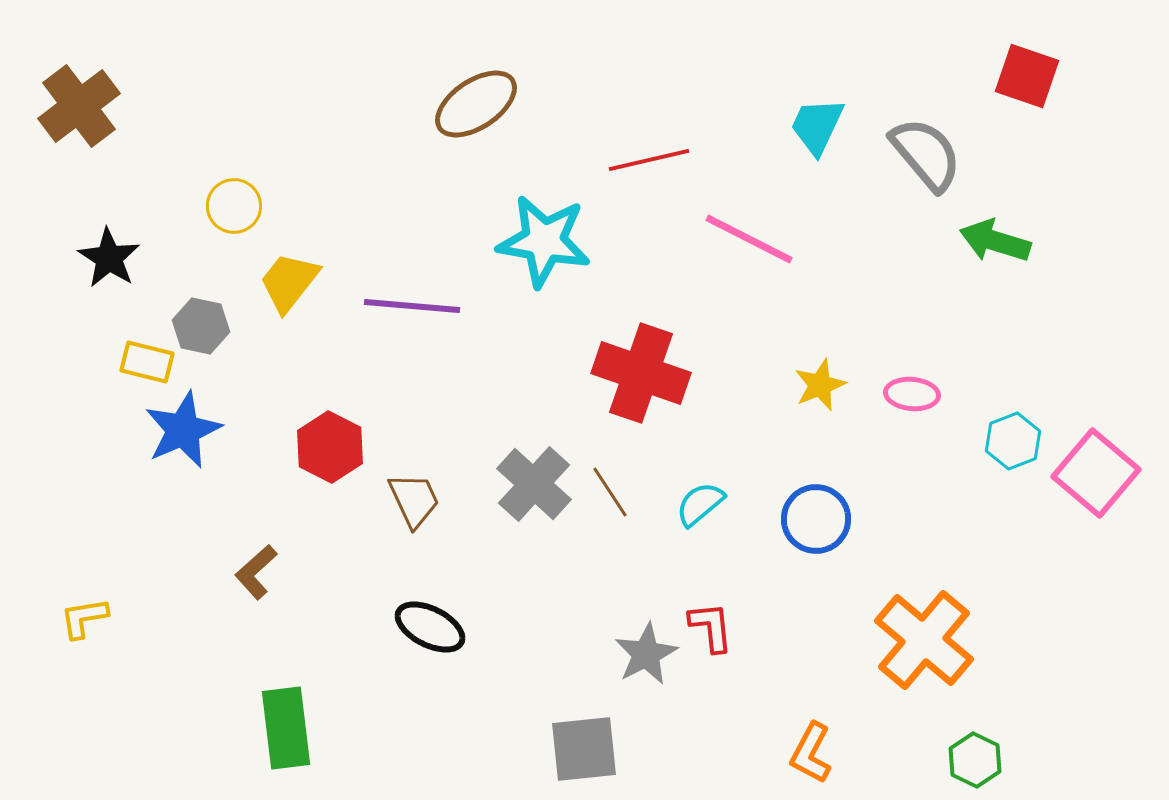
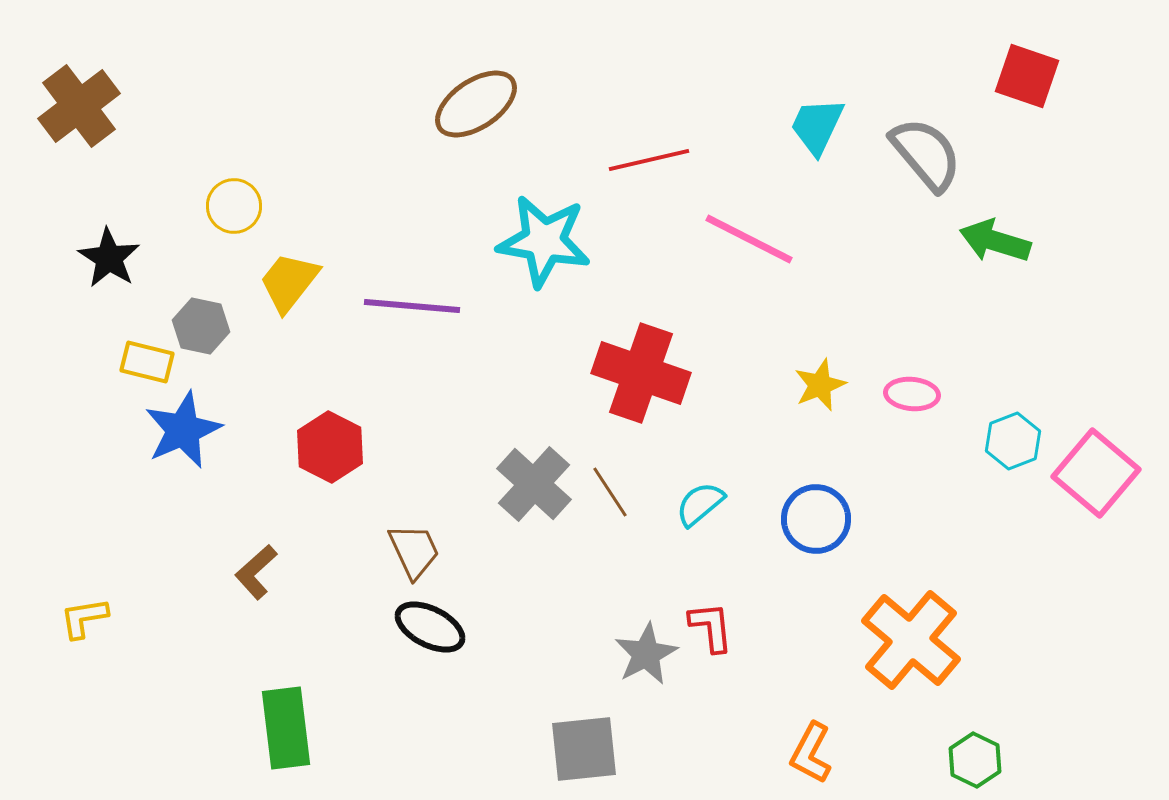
brown trapezoid: moved 51 px down
orange cross: moved 13 px left
